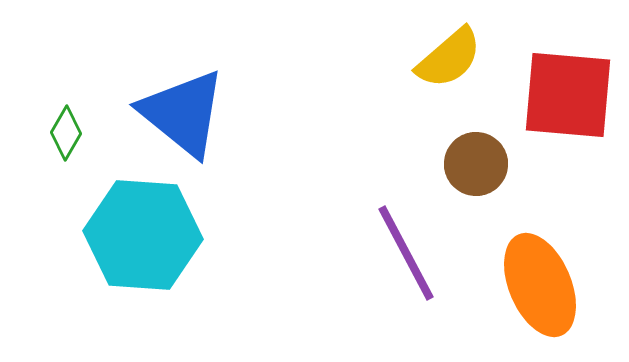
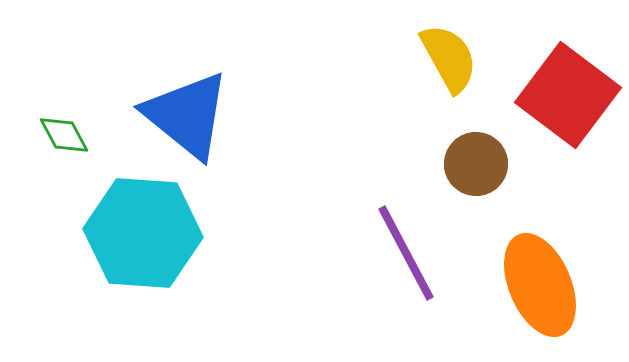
yellow semicircle: rotated 78 degrees counterclockwise
red square: rotated 32 degrees clockwise
blue triangle: moved 4 px right, 2 px down
green diamond: moved 2 px left, 2 px down; rotated 58 degrees counterclockwise
cyan hexagon: moved 2 px up
